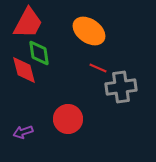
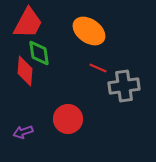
red diamond: moved 1 px right, 1 px down; rotated 20 degrees clockwise
gray cross: moved 3 px right, 1 px up
